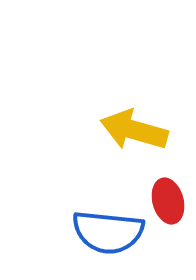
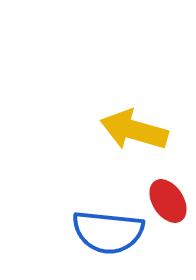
red ellipse: rotated 18 degrees counterclockwise
